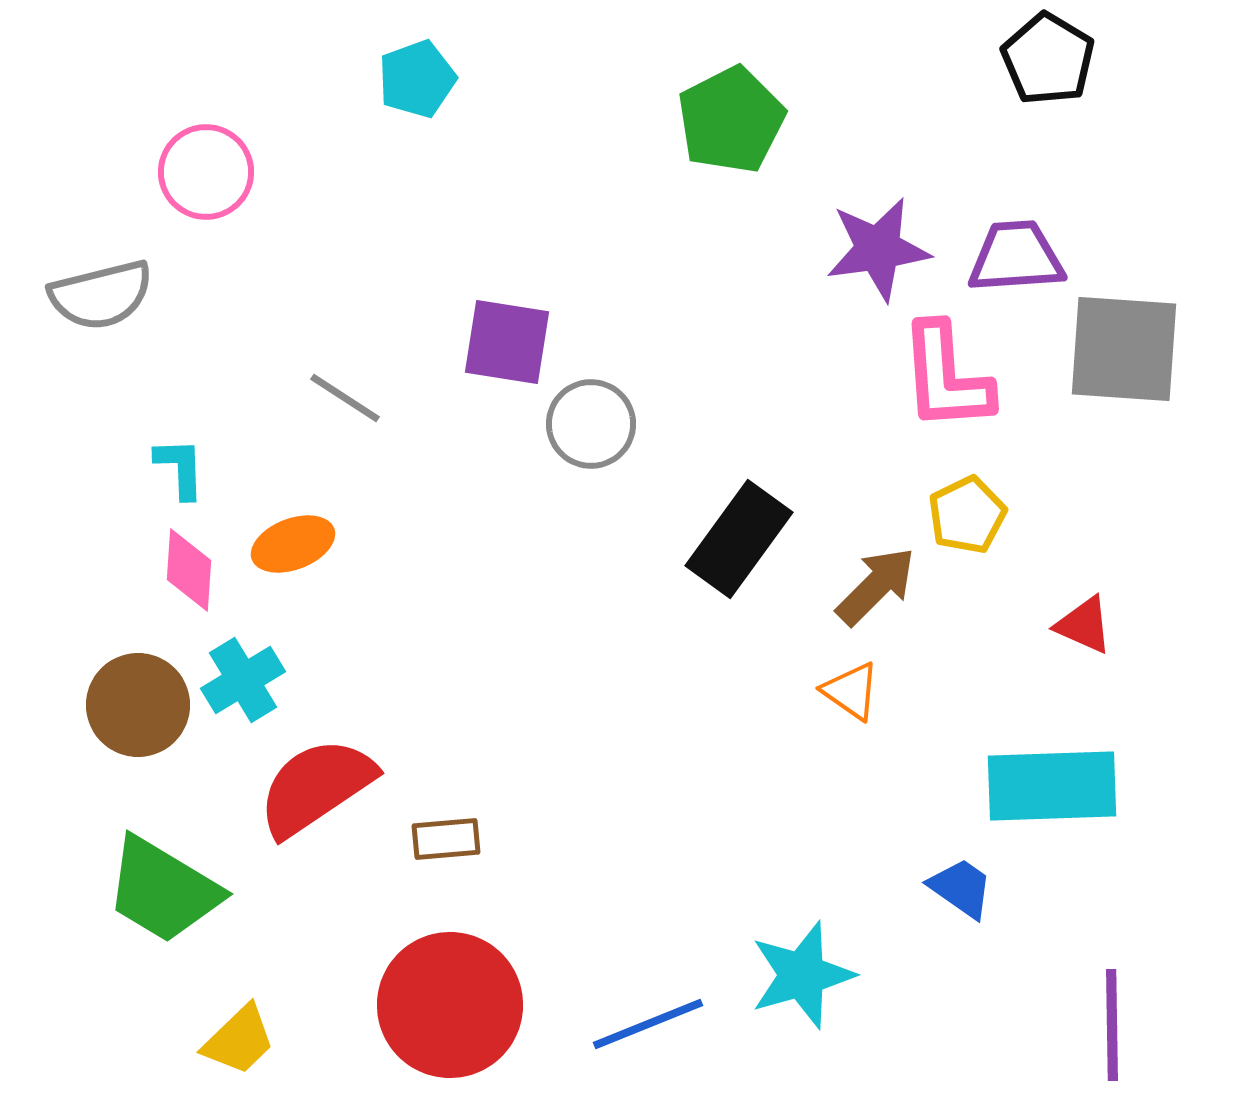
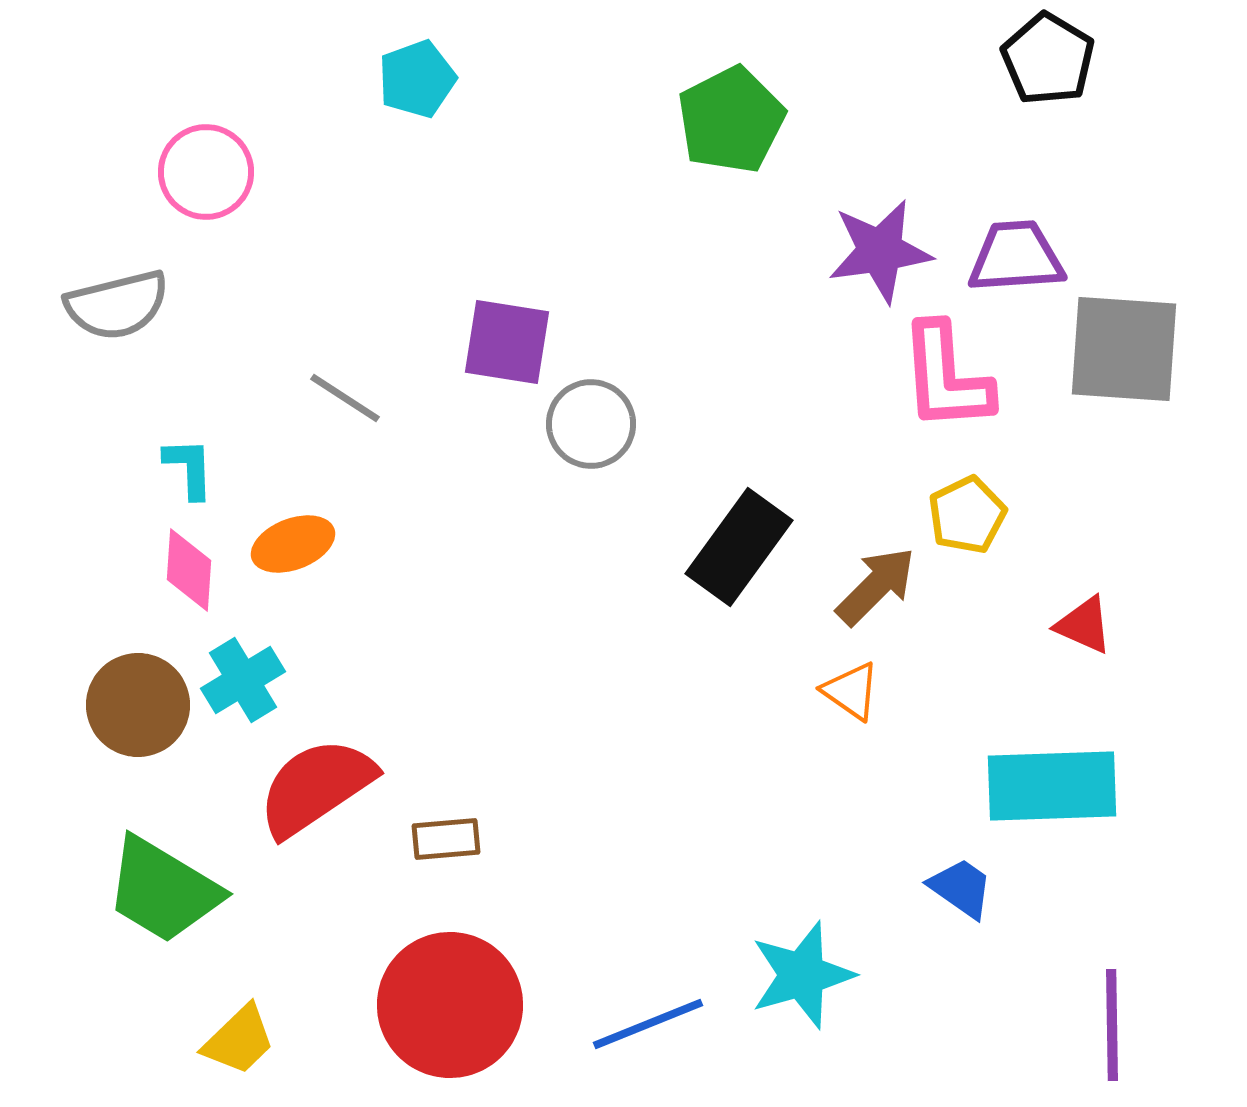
purple star: moved 2 px right, 2 px down
gray semicircle: moved 16 px right, 10 px down
cyan L-shape: moved 9 px right
black rectangle: moved 8 px down
